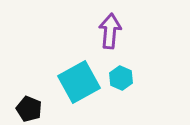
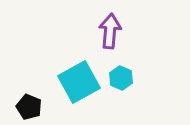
black pentagon: moved 2 px up
